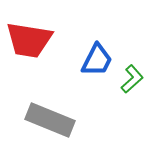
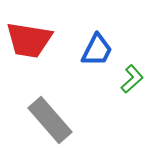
blue trapezoid: moved 10 px up
gray rectangle: rotated 27 degrees clockwise
